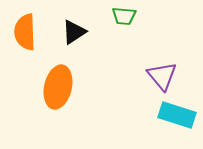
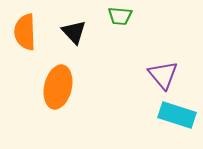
green trapezoid: moved 4 px left
black triangle: rotated 40 degrees counterclockwise
purple triangle: moved 1 px right, 1 px up
